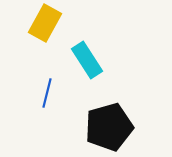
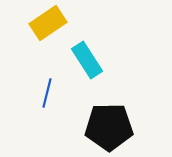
yellow rectangle: moved 3 px right; rotated 27 degrees clockwise
black pentagon: rotated 15 degrees clockwise
